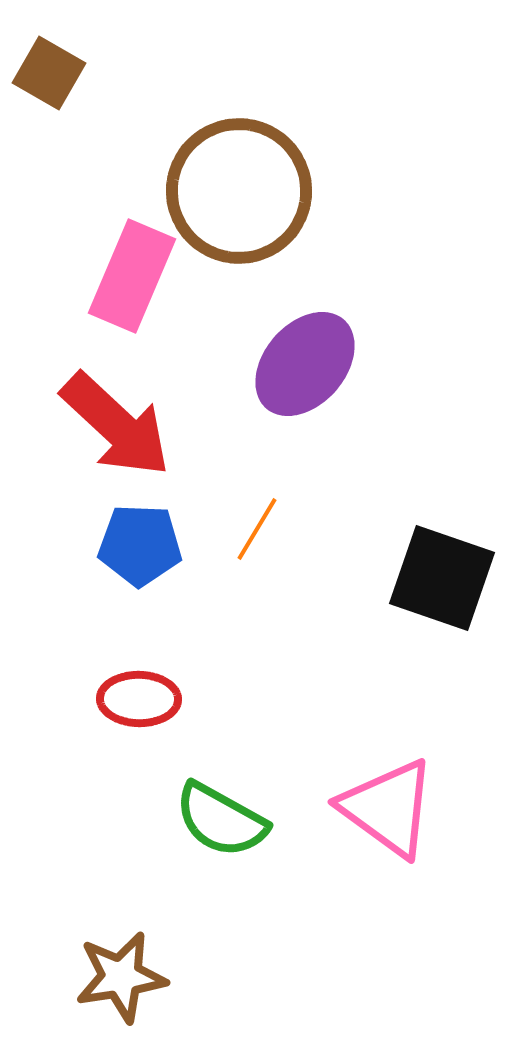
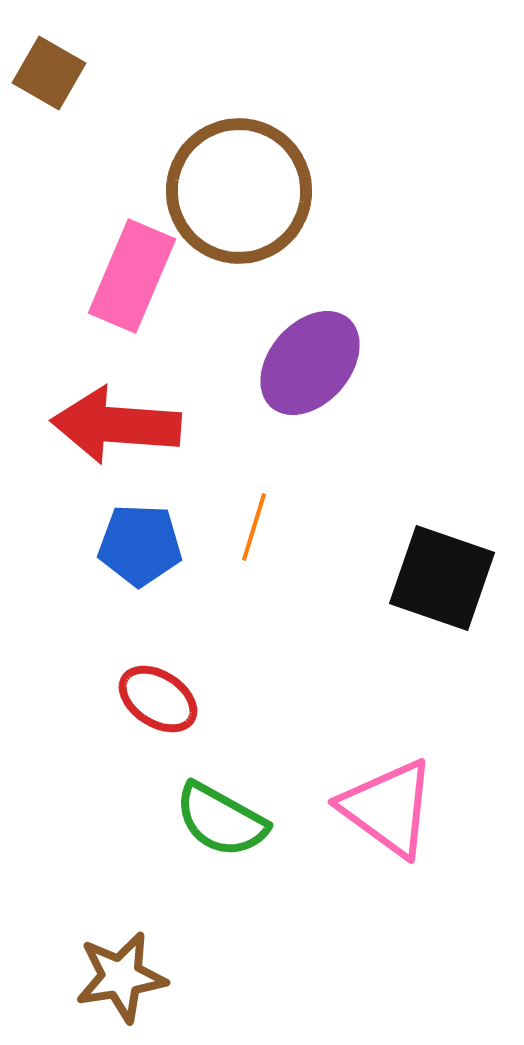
purple ellipse: moved 5 px right, 1 px up
red arrow: rotated 141 degrees clockwise
orange line: moved 3 px left, 2 px up; rotated 14 degrees counterclockwise
red ellipse: moved 19 px right; rotated 32 degrees clockwise
